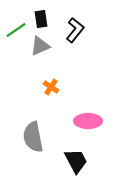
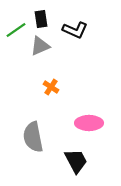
black L-shape: rotated 75 degrees clockwise
pink ellipse: moved 1 px right, 2 px down
